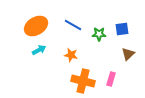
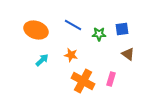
orange ellipse: moved 4 px down; rotated 50 degrees clockwise
cyan arrow: moved 3 px right, 10 px down; rotated 16 degrees counterclockwise
brown triangle: rotated 40 degrees counterclockwise
orange cross: rotated 15 degrees clockwise
